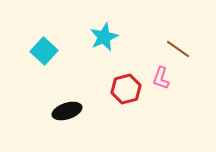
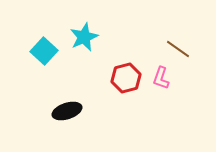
cyan star: moved 20 px left
red hexagon: moved 11 px up
